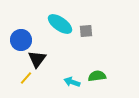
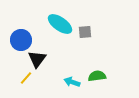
gray square: moved 1 px left, 1 px down
